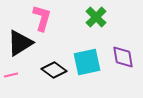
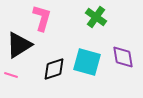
green cross: rotated 10 degrees counterclockwise
black triangle: moved 1 px left, 2 px down
cyan square: rotated 28 degrees clockwise
black diamond: moved 1 px up; rotated 55 degrees counterclockwise
pink line: rotated 32 degrees clockwise
